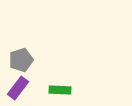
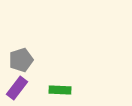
purple rectangle: moved 1 px left
